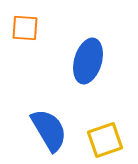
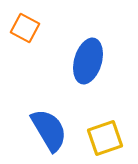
orange square: rotated 24 degrees clockwise
yellow square: moved 2 px up
